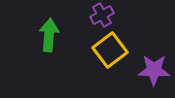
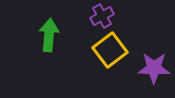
purple cross: moved 1 px down
purple star: moved 2 px up
